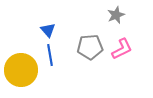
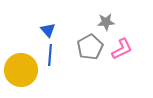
gray star: moved 10 px left, 7 px down; rotated 18 degrees clockwise
gray pentagon: rotated 25 degrees counterclockwise
blue line: rotated 15 degrees clockwise
